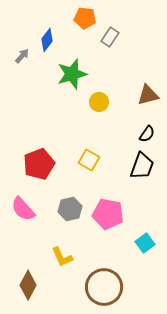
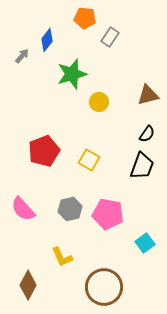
red pentagon: moved 5 px right, 13 px up
